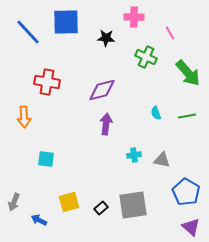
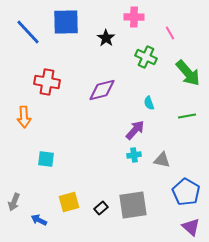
black star: rotated 30 degrees clockwise
cyan semicircle: moved 7 px left, 10 px up
purple arrow: moved 29 px right, 6 px down; rotated 35 degrees clockwise
